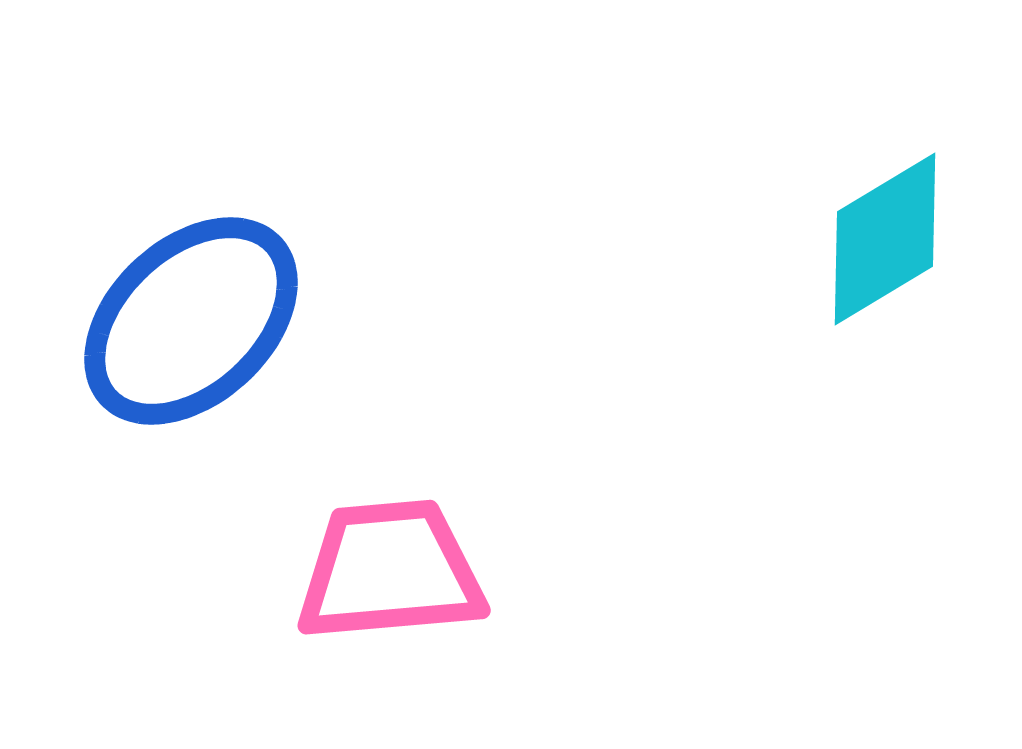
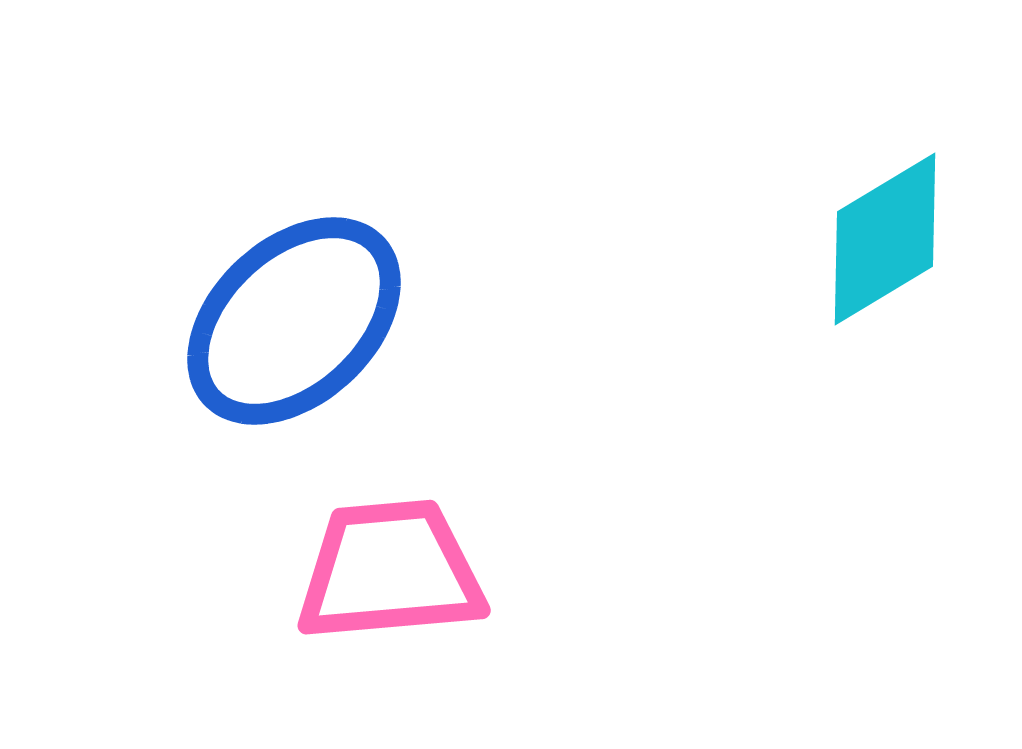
blue ellipse: moved 103 px right
